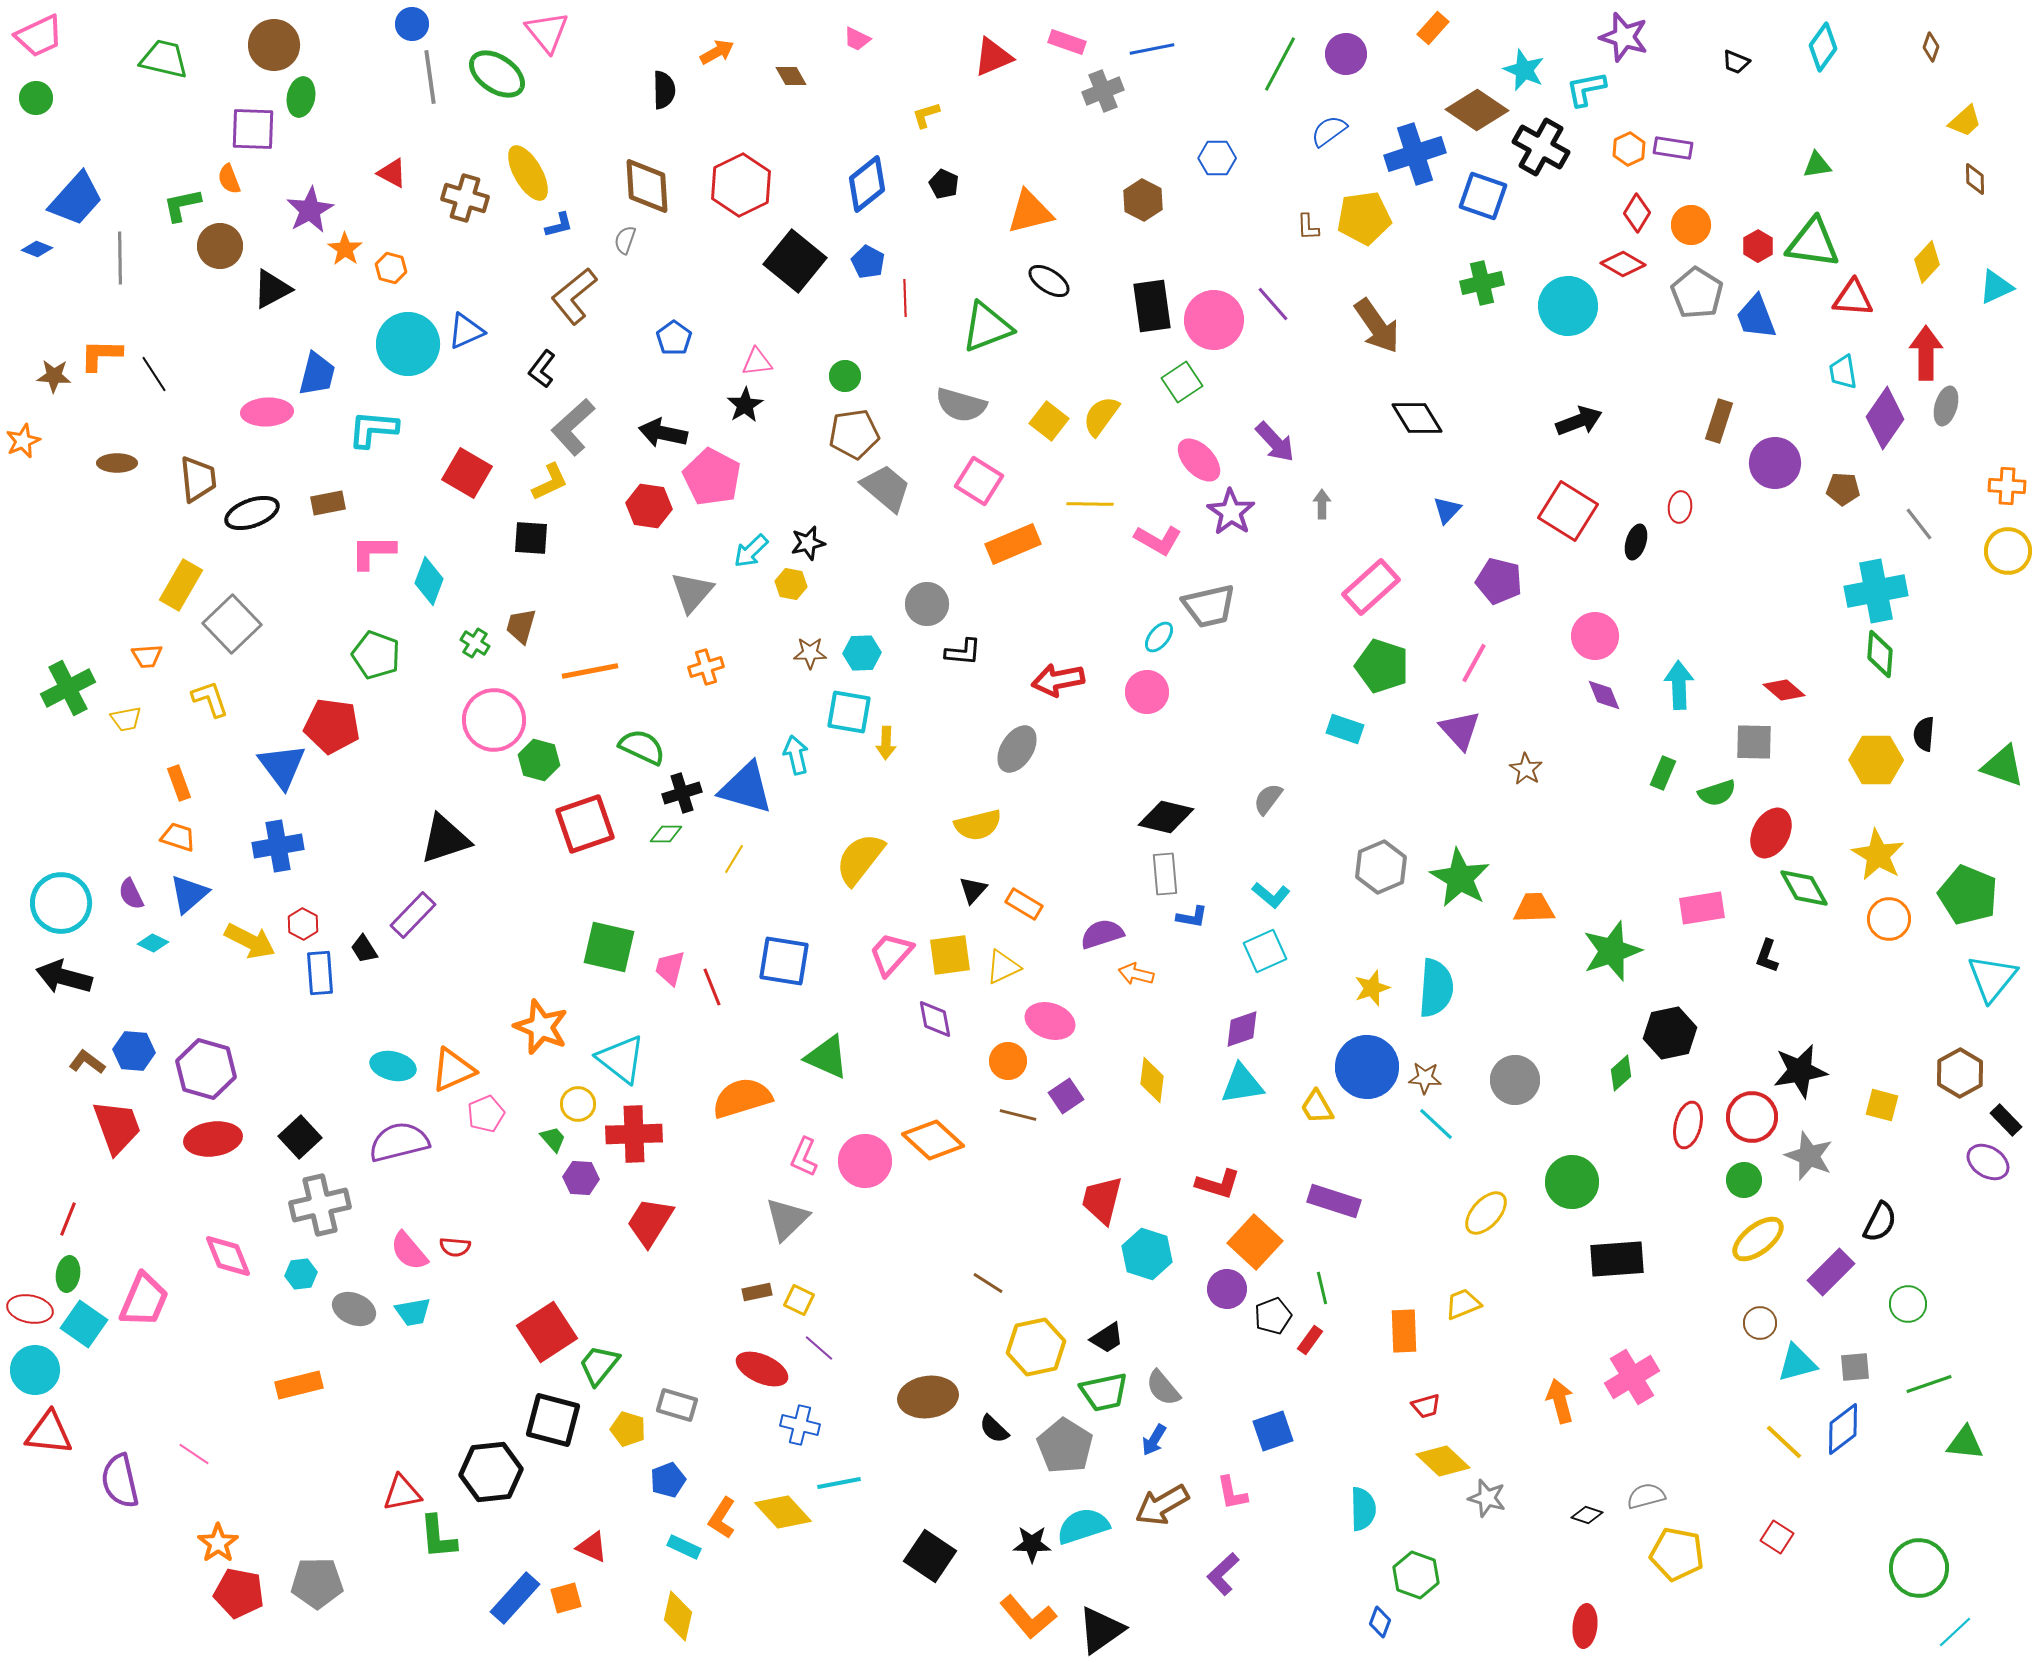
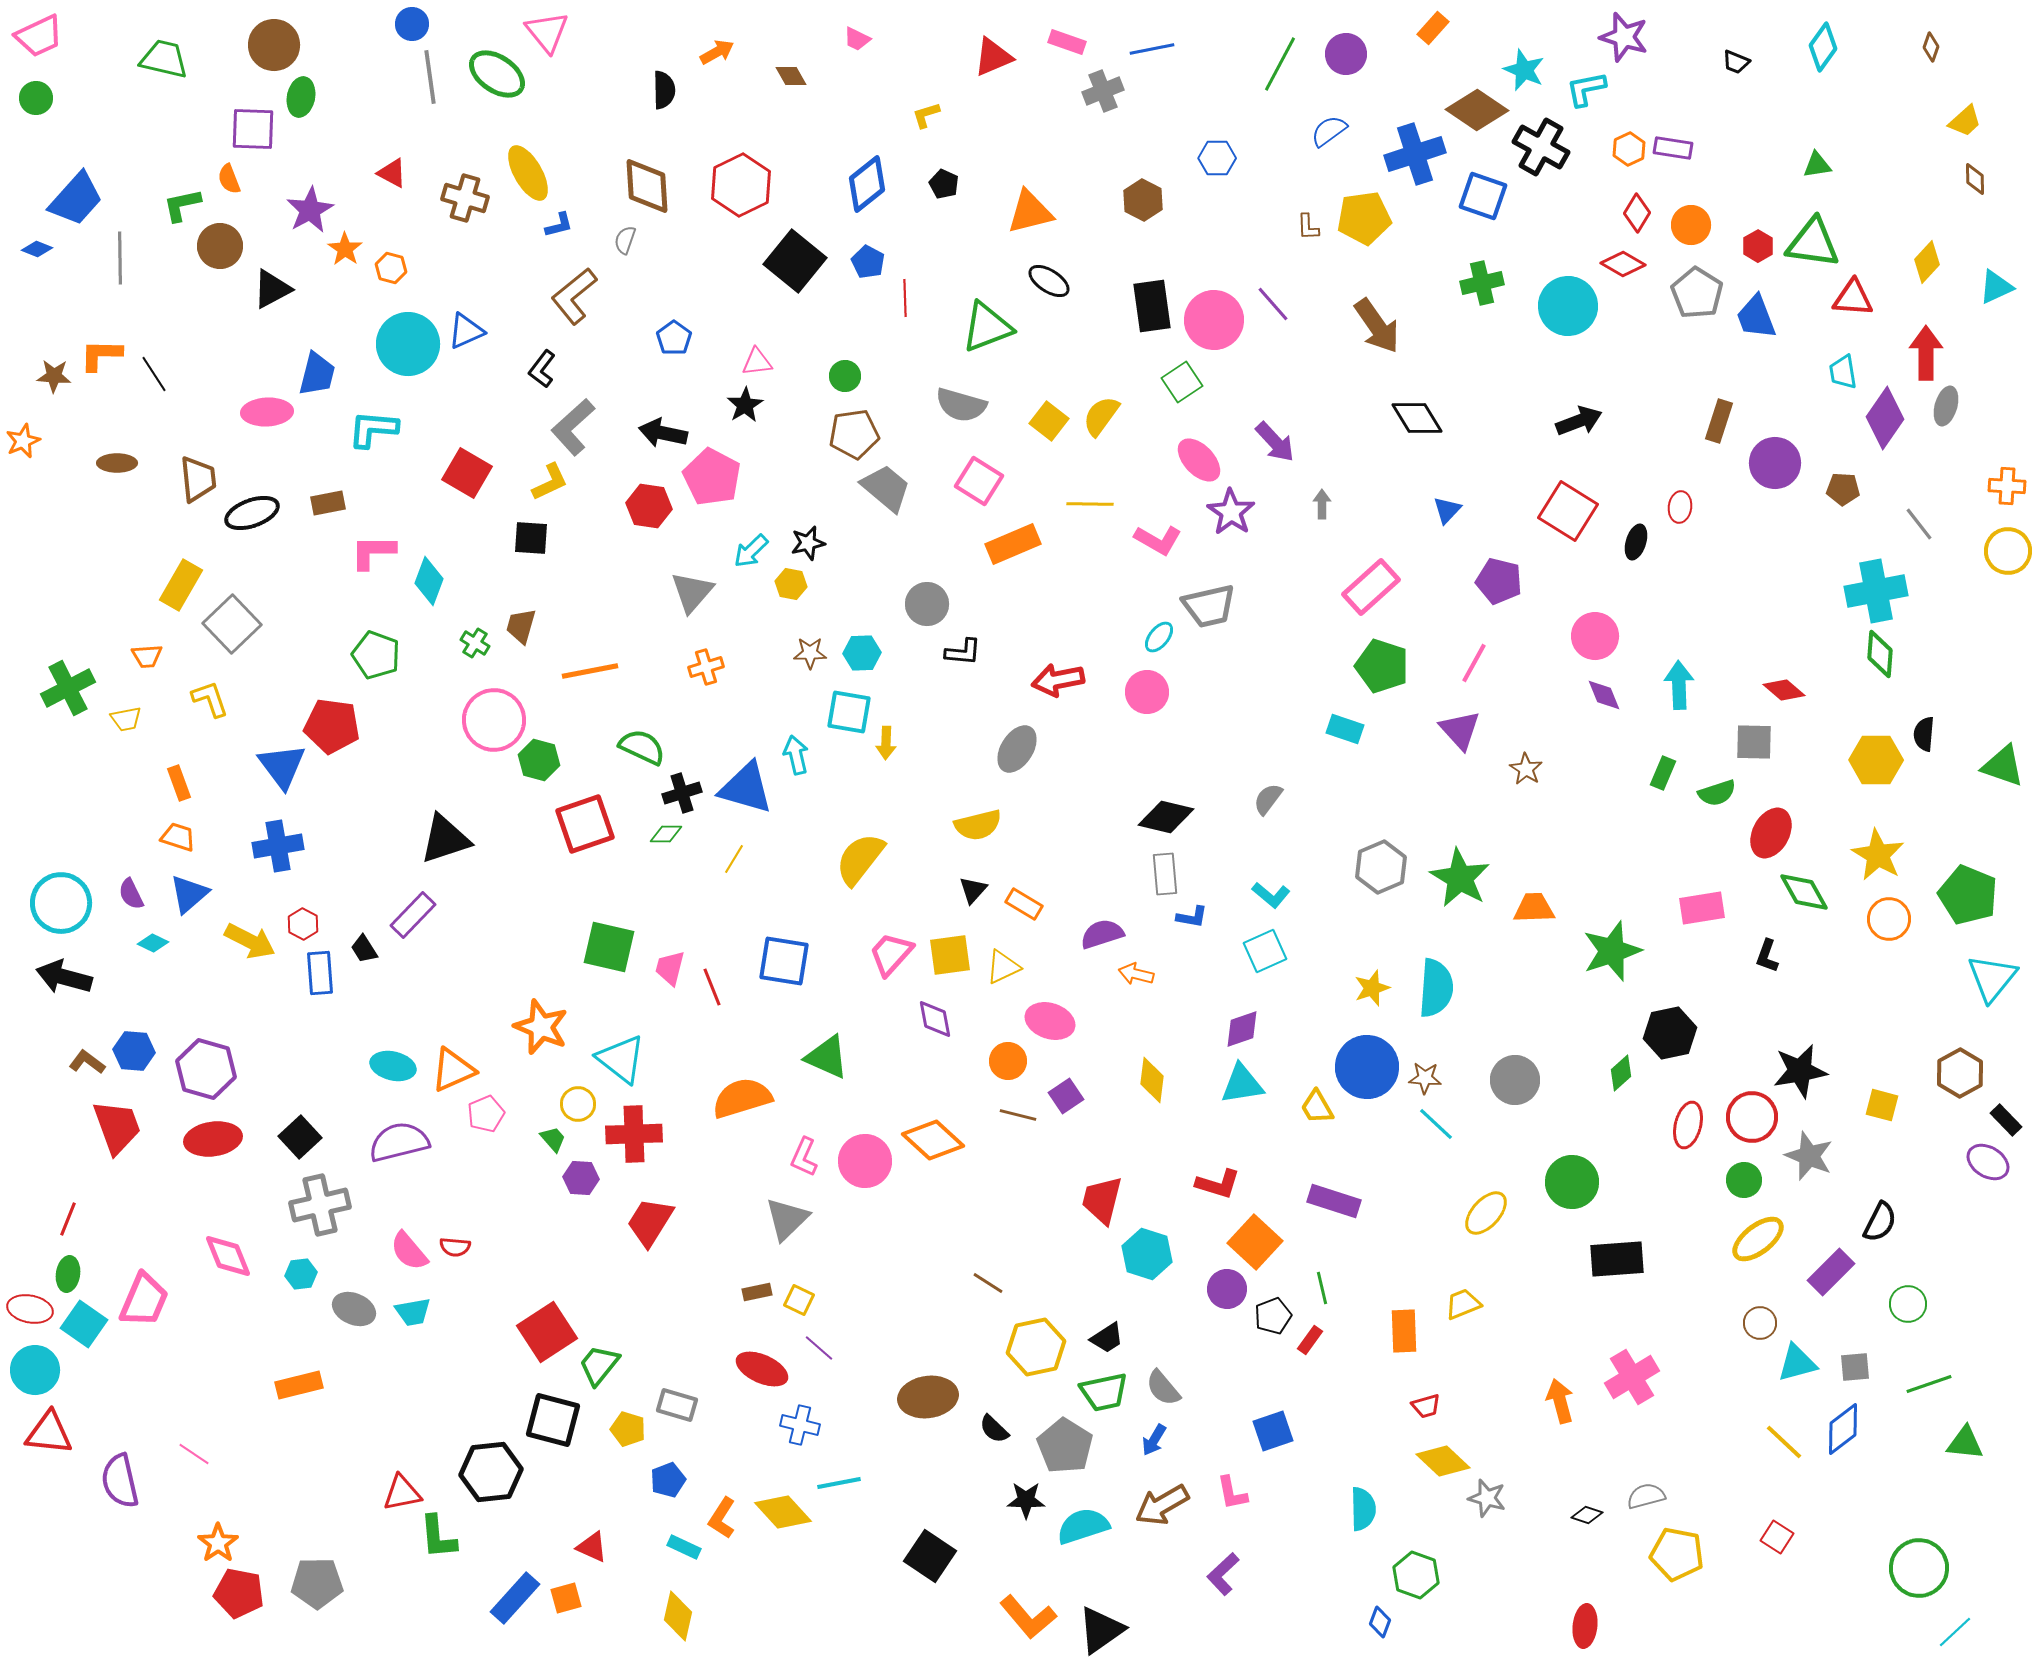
green diamond at (1804, 888): moved 4 px down
black star at (1032, 1544): moved 6 px left, 44 px up
